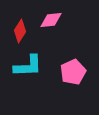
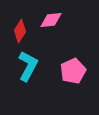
cyan L-shape: rotated 60 degrees counterclockwise
pink pentagon: moved 1 px up
